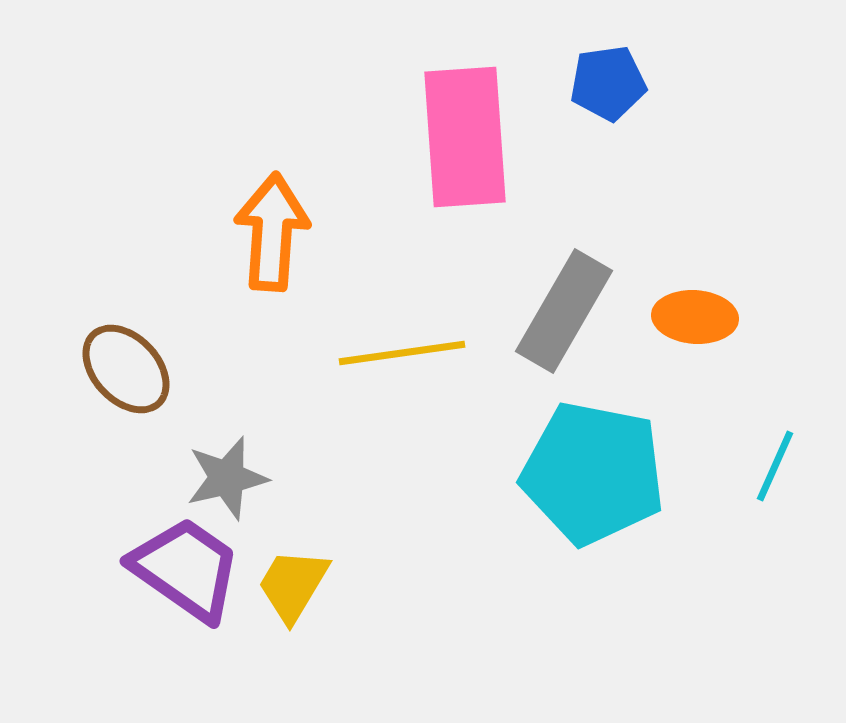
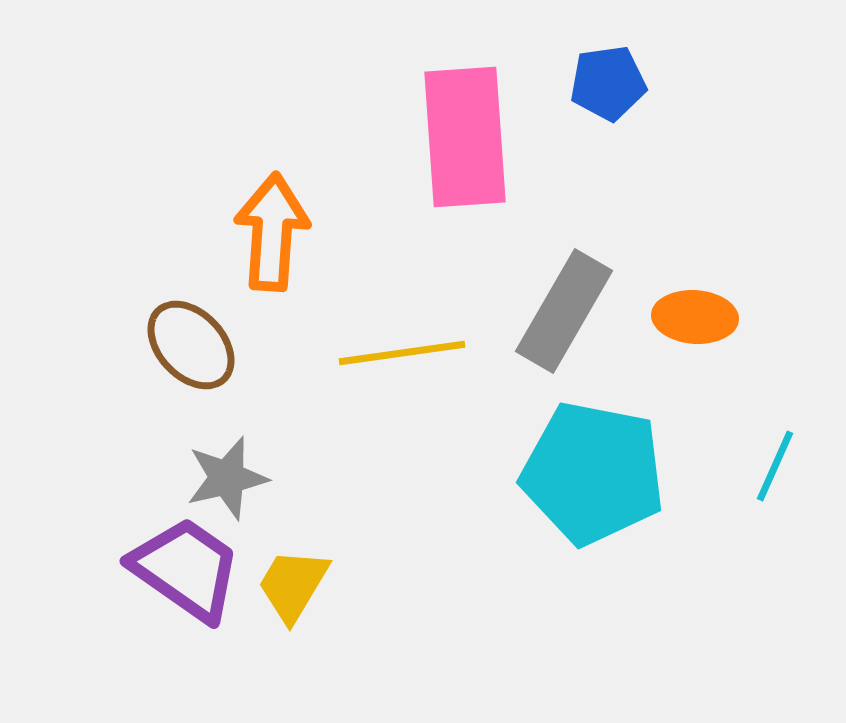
brown ellipse: moved 65 px right, 24 px up
